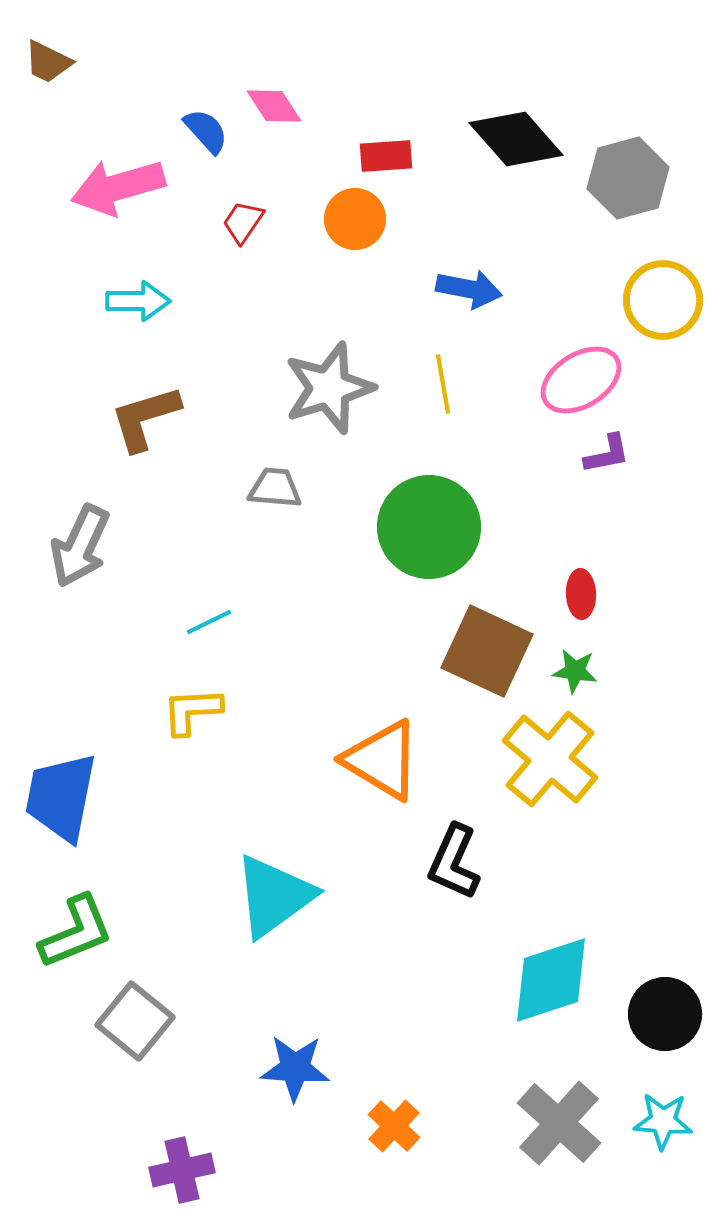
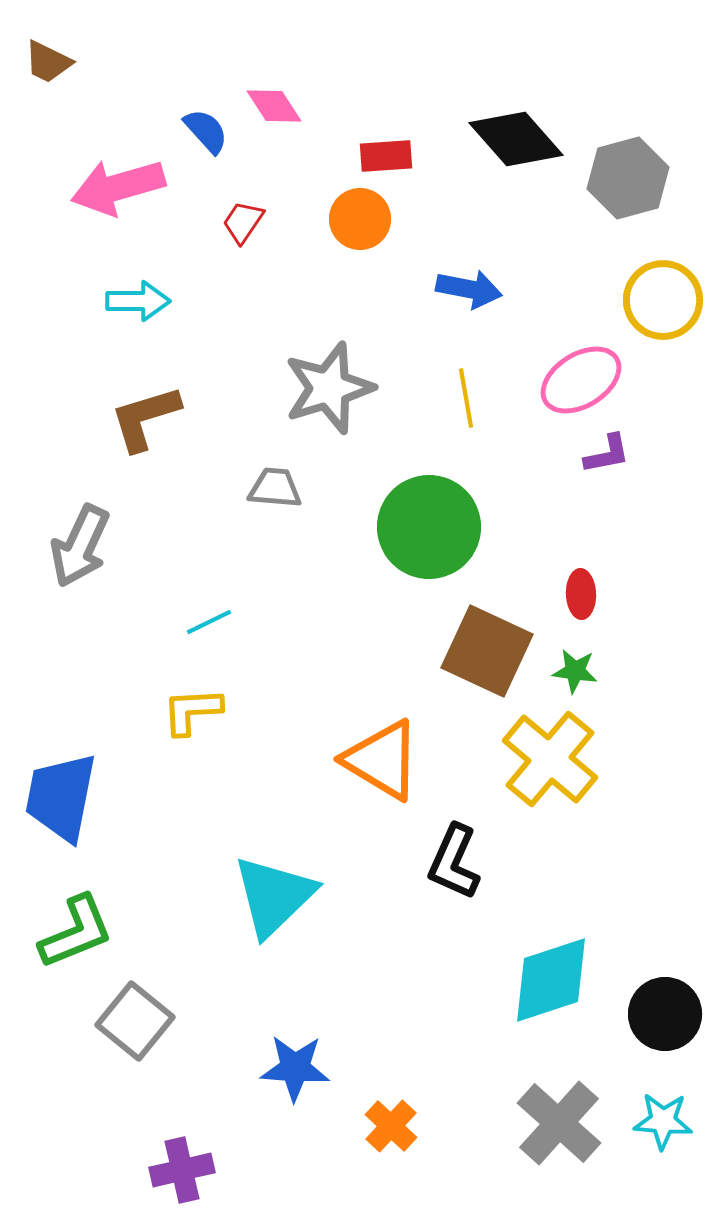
orange circle: moved 5 px right
yellow line: moved 23 px right, 14 px down
cyan triangle: rotated 8 degrees counterclockwise
orange cross: moved 3 px left
